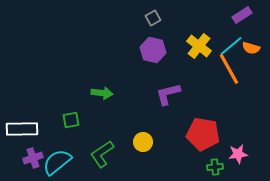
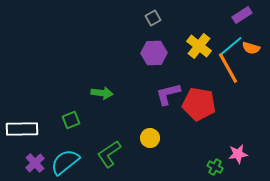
purple hexagon: moved 1 px right, 3 px down; rotated 15 degrees counterclockwise
orange line: moved 1 px left, 1 px up
green square: rotated 12 degrees counterclockwise
red pentagon: moved 4 px left, 30 px up
yellow circle: moved 7 px right, 4 px up
green L-shape: moved 7 px right
purple cross: moved 2 px right, 5 px down; rotated 24 degrees counterclockwise
cyan semicircle: moved 8 px right
green cross: rotated 35 degrees clockwise
